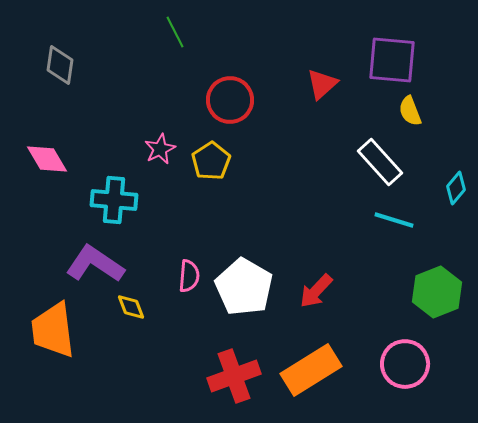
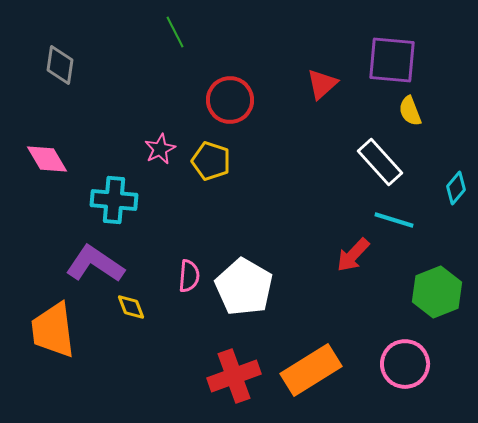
yellow pentagon: rotated 21 degrees counterclockwise
red arrow: moved 37 px right, 36 px up
